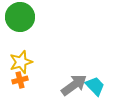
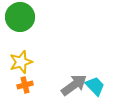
orange cross: moved 5 px right, 5 px down
